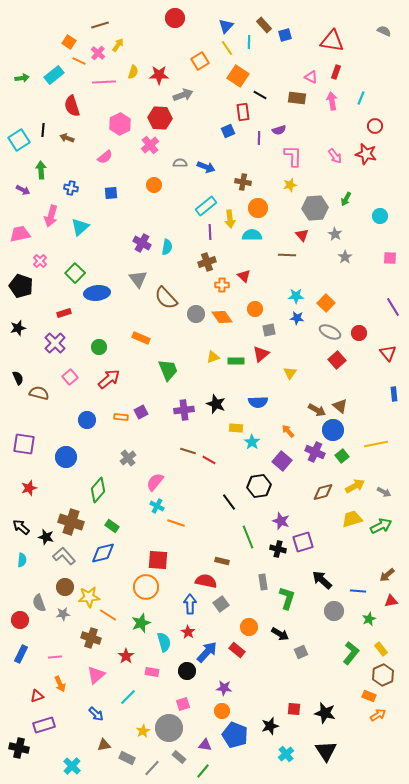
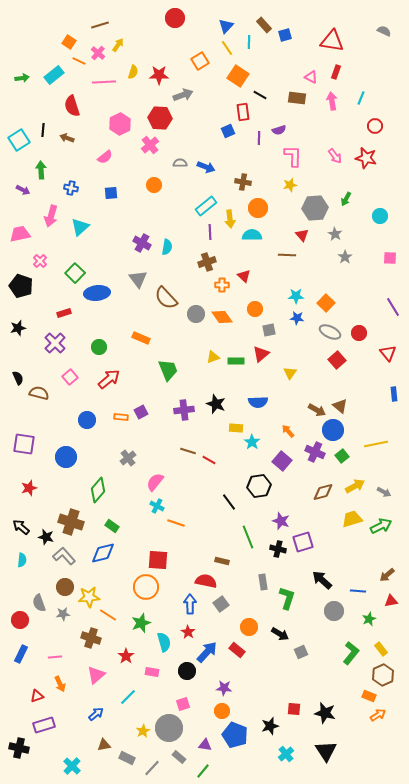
red star at (366, 154): moved 4 px down
blue arrow at (96, 714): rotated 84 degrees counterclockwise
